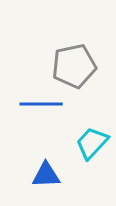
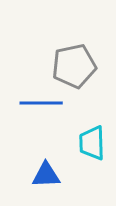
blue line: moved 1 px up
cyan trapezoid: rotated 45 degrees counterclockwise
